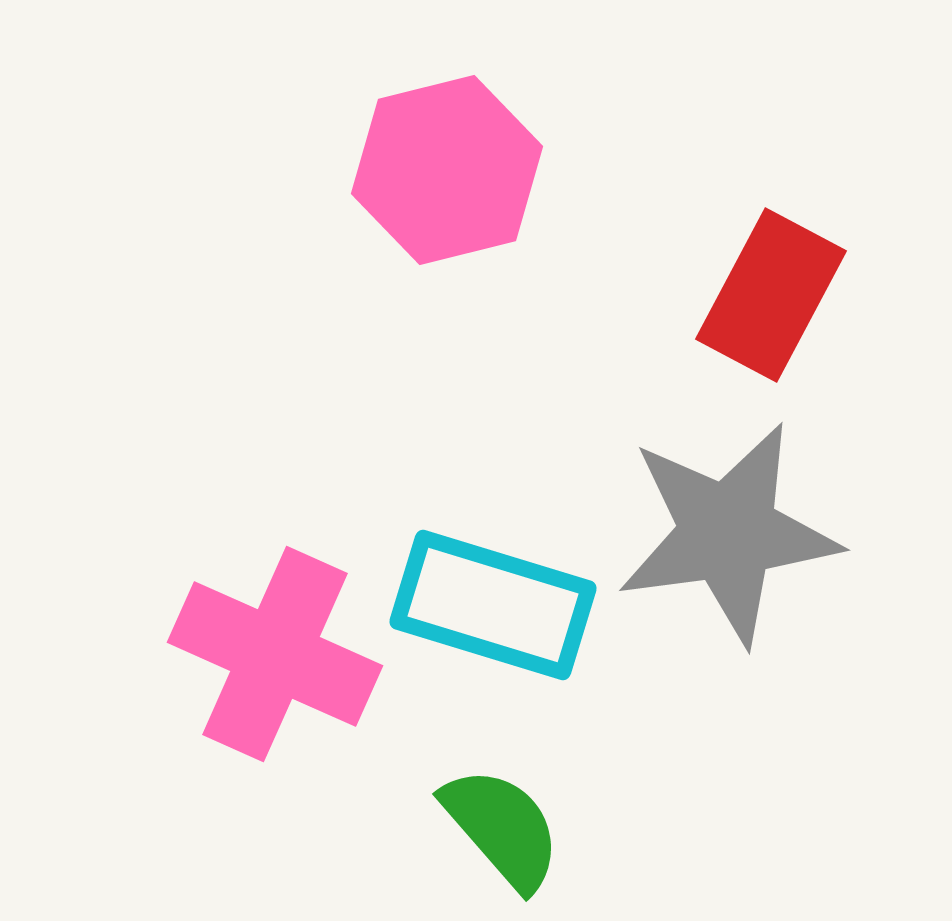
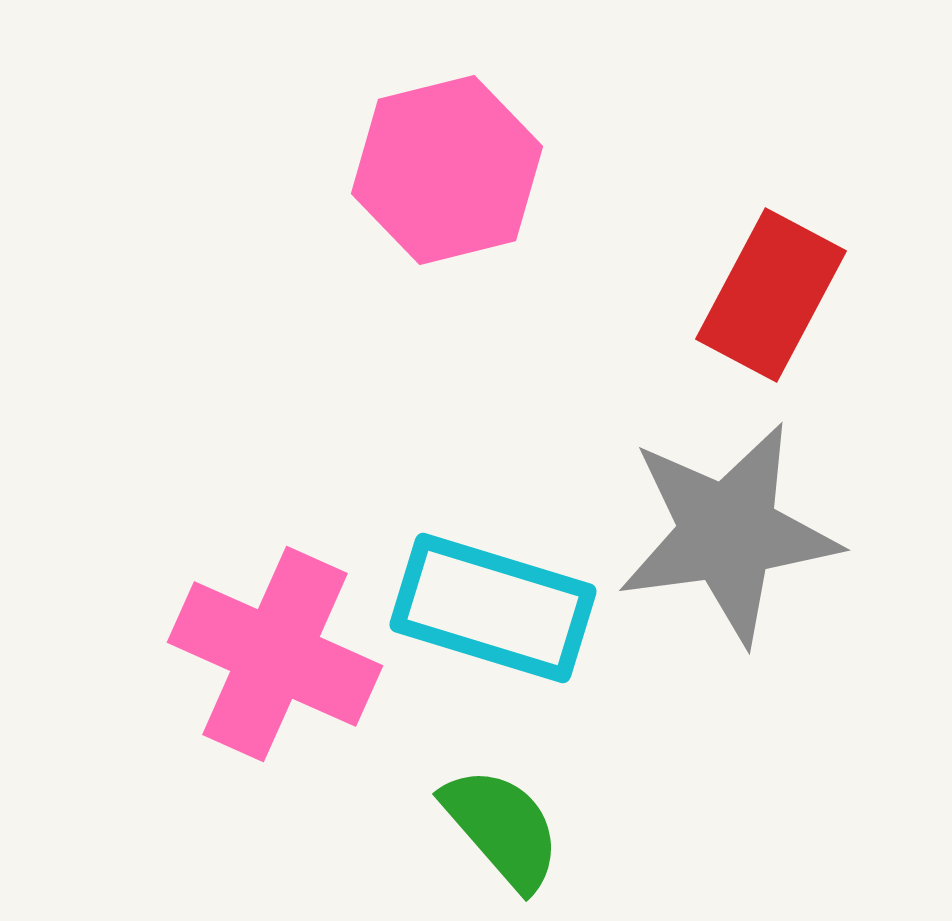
cyan rectangle: moved 3 px down
